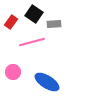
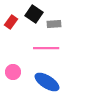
pink line: moved 14 px right, 6 px down; rotated 15 degrees clockwise
